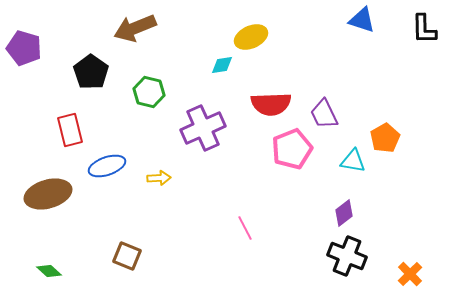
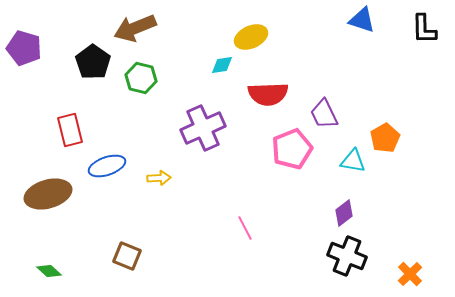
black pentagon: moved 2 px right, 10 px up
green hexagon: moved 8 px left, 14 px up
red semicircle: moved 3 px left, 10 px up
